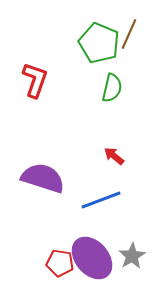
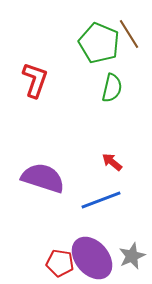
brown line: rotated 56 degrees counterclockwise
red arrow: moved 2 px left, 6 px down
gray star: rotated 8 degrees clockwise
